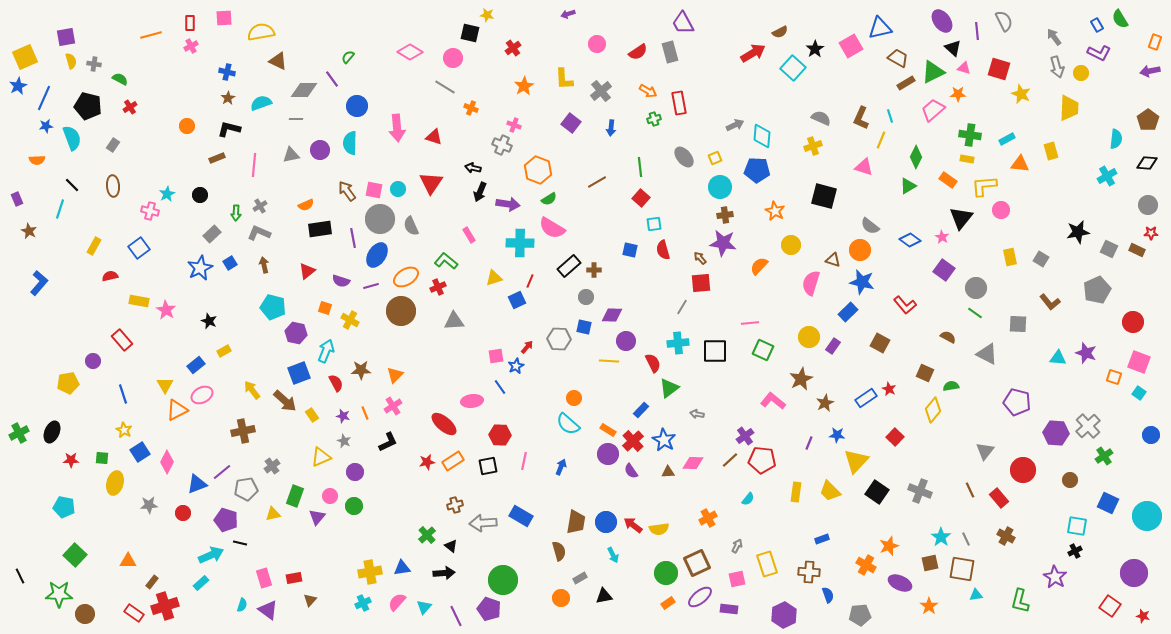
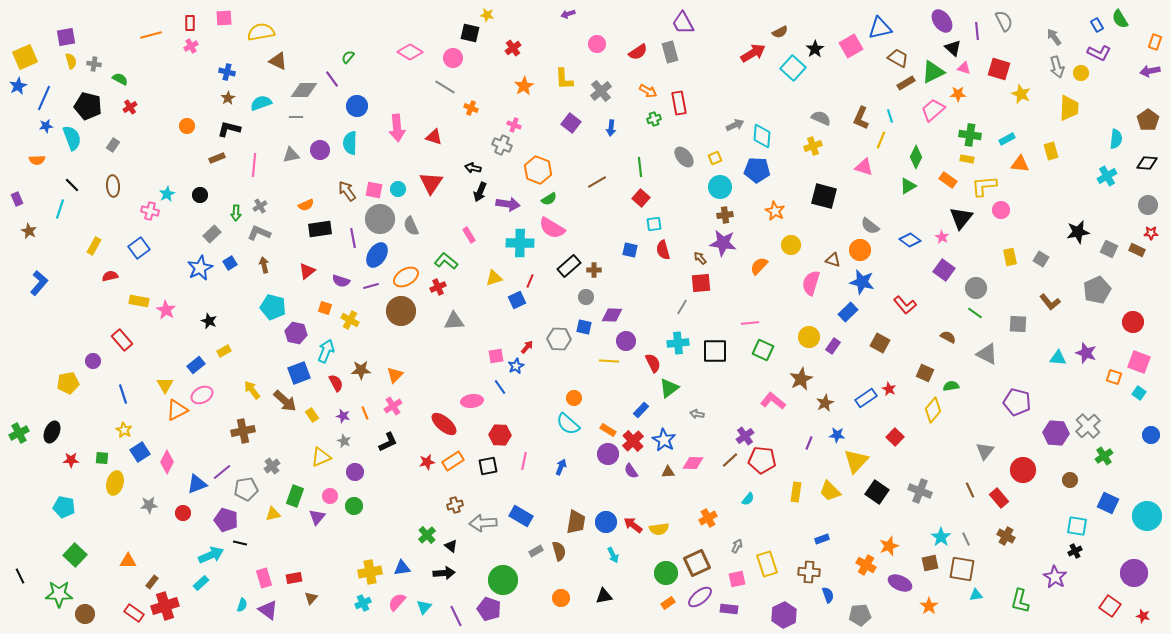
gray line at (296, 119): moved 2 px up
gray rectangle at (580, 578): moved 44 px left, 27 px up
brown triangle at (310, 600): moved 1 px right, 2 px up
